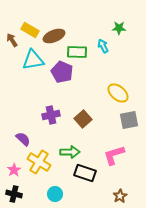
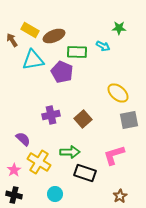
cyan arrow: rotated 144 degrees clockwise
black cross: moved 1 px down
